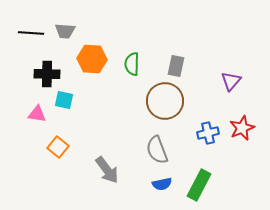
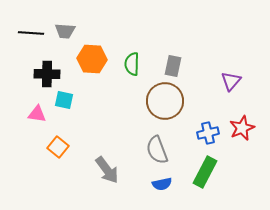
gray rectangle: moved 3 px left
green rectangle: moved 6 px right, 13 px up
